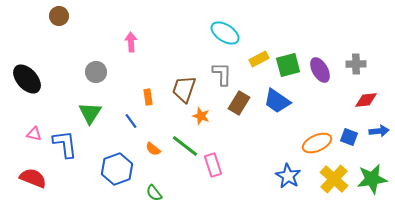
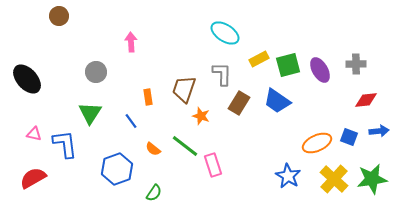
red semicircle: rotated 52 degrees counterclockwise
green semicircle: rotated 108 degrees counterclockwise
